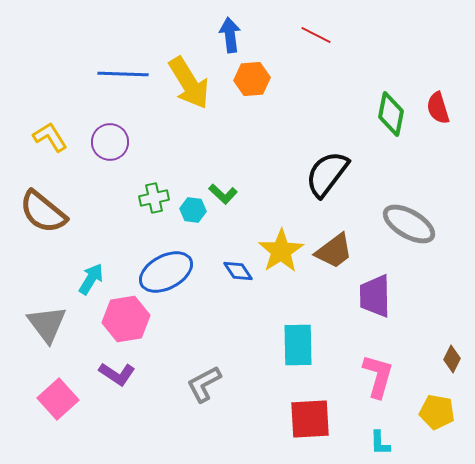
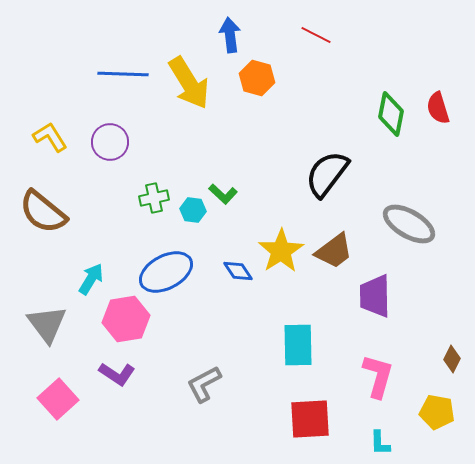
orange hexagon: moved 5 px right, 1 px up; rotated 20 degrees clockwise
